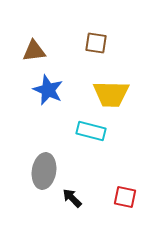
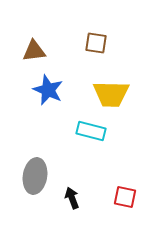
gray ellipse: moved 9 px left, 5 px down
black arrow: rotated 25 degrees clockwise
